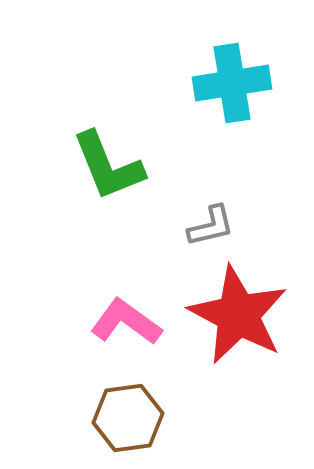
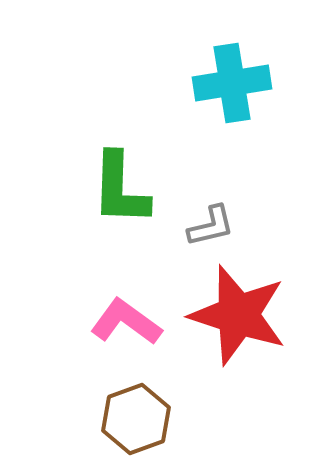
green L-shape: moved 12 px right, 23 px down; rotated 24 degrees clockwise
red star: rotated 10 degrees counterclockwise
brown hexagon: moved 8 px right, 1 px down; rotated 12 degrees counterclockwise
